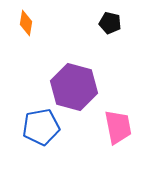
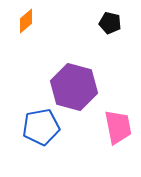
orange diamond: moved 2 px up; rotated 40 degrees clockwise
